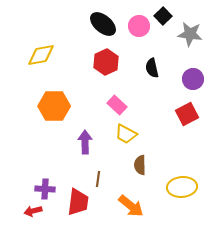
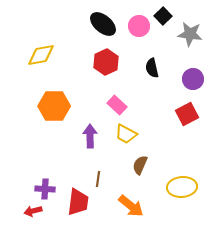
purple arrow: moved 5 px right, 6 px up
brown semicircle: rotated 24 degrees clockwise
